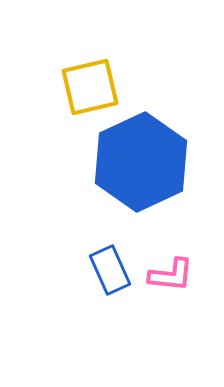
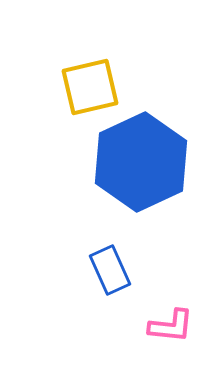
pink L-shape: moved 51 px down
